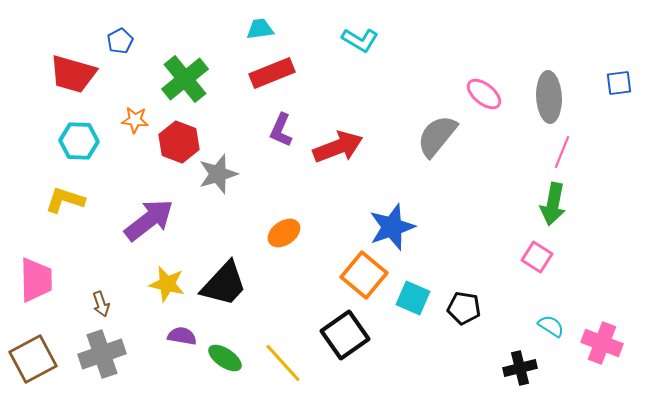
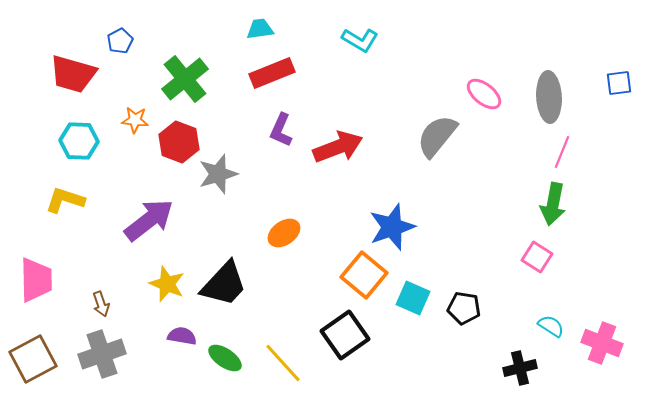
yellow star: rotated 9 degrees clockwise
